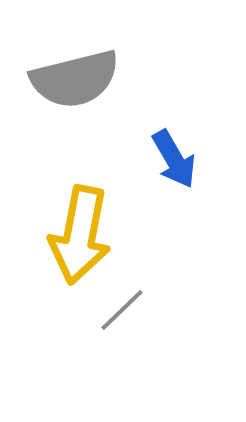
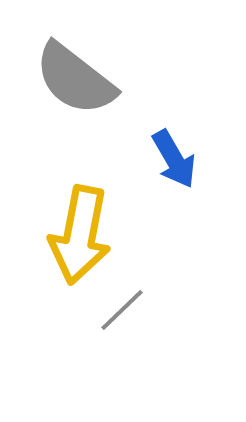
gray semicircle: rotated 52 degrees clockwise
